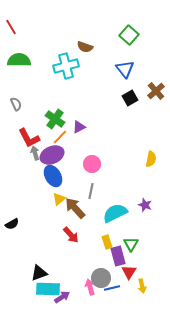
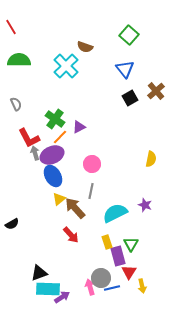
cyan cross: rotated 30 degrees counterclockwise
